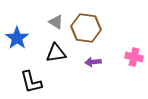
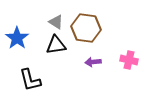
black triangle: moved 8 px up
pink cross: moved 5 px left, 3 px down
black L-shape: moved 1 px left, 2 px up
